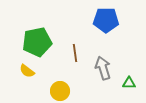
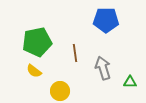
yellow semicircle: moved 7 px right
green triangle: moved 1 px right, 1 px up
